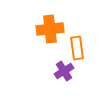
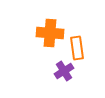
orange cross: moved 4 px down; rotated 12 degrees clockwise
